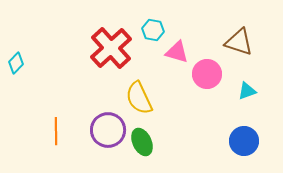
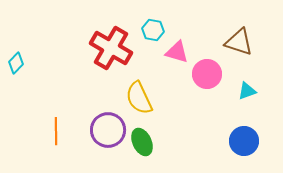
red cross: rotated 18 degrees counterclockwise
